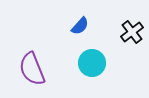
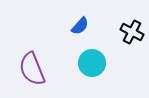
black cross: rotated 25 degrees counterclockwise
